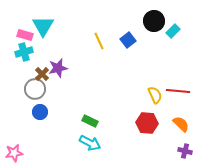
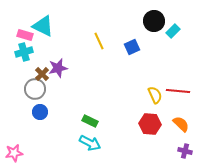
cyan triangle: rotated 35 degrees counterclockwise
blue square: moved 4 px right, 7 px down; rotated 14 degrees clockwise
red hexagon: moved 3 px right, 1 px down
